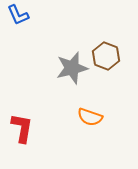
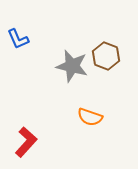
blue L-shape: moved 24 px down
gray star: moved 2 px up; rotated 28 degrees clockwise
red L-shape: moved 4 px right, 14 px down; rotated 32 degrees clockwise
